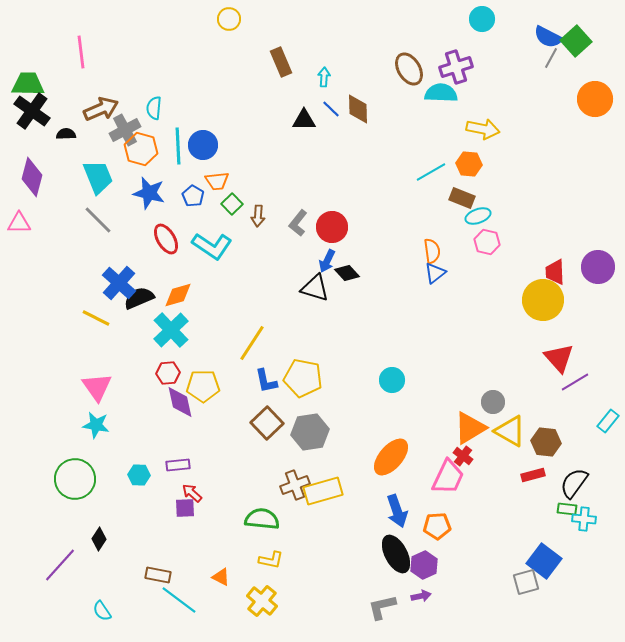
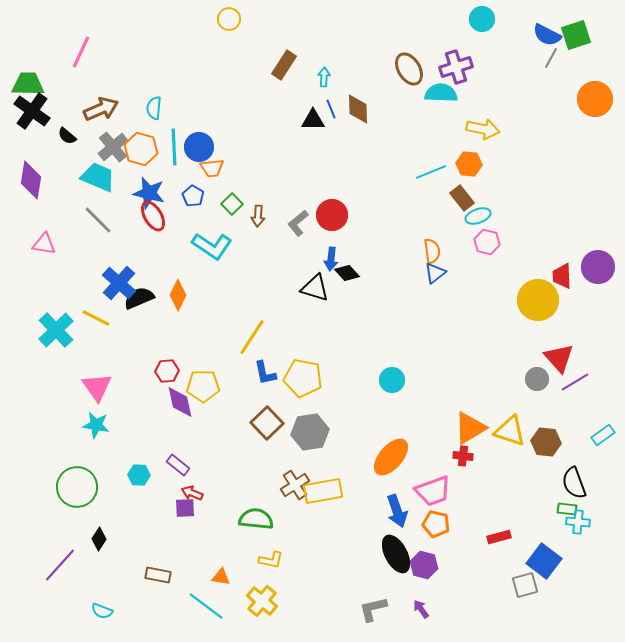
blue semicircle at (548, 37): moved 1 px left, 2 px up
green square at (576, 41): moved 6 px up; rotated 24 degrees clockwise
pink line at (81, 52): rotated 32 degrees clockwise
brown rectangle at (281, 62): moved 3 px right, 3 px down; rotated 56 degrees clockwise
blue line at (331, 109): rotated 24 degrees clockwise
black triangle at (304, 120): moved 9 px right
gray cross at (125, 130): moved 12 px left, 17 px down; rotated 12 degrees counterclockwise
black semicircle at (66, 134): moved 1 px right, 2 px down; rotated 138 degrees counterclockwise
blue circle at (203, 145): moved 4 px left, 2 px down
cyan line at (178, 146): moved 4 px left, 1 px down
cyan line at (431, 172): rotated 8 degrees clockwise
purple diamond at (32, 177): moved 1 px left, 3 px down; rotated 6 degrees counterclockwise
cyan trapezoid at (98, 177): rotated 45 degrees counterclockwise
orange trapezoid at (217, 181): moved 5 px left, 13 px up
brown rectangle at (462, 198): rotated 30 degrees clockwise
pink triangle at (19, 223): moved 25 px right, 21 px down; rotated 10 degrees clockwise
gray L-shape at (298, 223): rotated 12 degrees clockwise
red circle at (332, 227): moved 12 px up
red ellipse at (166, 239): moved 13 px left, 23 px up
blue arrow at (327, 261): moved 4 px right, 2 px up; rotated 20 degrees counterclockwise
red trapezoid at (555, 272): moved 7 px right, 4 px down
orange diamond at (178, 295): rotated 48 degrees counterclockwise
yellow circle at (543, 300): moved 5 px left
cyan cross at (171, 330): moved 115 px left
yellow line at (252, 343): moved 6 px up
red hexagon at (168, 373): moved 1 px left, 2 px up
blue L-shape at (266, 381): moved 1 px left, 8 px up
gray circle at (493, 402): moved 44 px right, 23 px up
cyan rectangle at (608, 421): moved 5 px left, 14 px down; rotated 15 degrees clockwise
yellow triangle at (510, 431): rotated 12 degrees counterclockwise
red cross at (463, 456): rotated 30 degrees counterclockwise
purple rectangle at (178, 465): rotated 45 degrees clockwise
red rectangle at (533, 475): moved 34 px left, 62 px down
pink trapezoid at (448, 477): moved 15 px left, 14 px down; rotated 45 degrees clockwise
green circle at (75, 479): moved 2 px right, 8 px down
black semicircle at (574, 483): rotated 56 degrees counterclockwise
brown cross at (295, 485): rotated 12 degrees counterclockwise
yellow rectangle at (323, 491): rotated 6 degrees clockwise
red arrow at (192, 493): rotated 20 degrees counterclockwise
green semicircle at (262, 519): moved 6 px left
cyan cross at (584, 519): moved 6 px left, 3 px down
orange pentagon at (437, 526): moved 1 px left, 2 px up; rotated 16 degrees clockwise
purple hexagon at (424, 565): rotated 20 degrees counterclockwise
orange triangle at (221, 577): rotated 18 degrees counterclockwise
gray square at (526, 582): moved 1 px left, 3 px down
purple arrow at (421, 596): moved 13 px down; rotated 114 degrees counterclockwise
cyan line at (179, 600): moved 27 px right, 6 px down
gray L-shape at (382, 607): moved 9 px left, 2 px down
cyan semicircle at (102, 611): rotated 35 degrees counterclockwise
